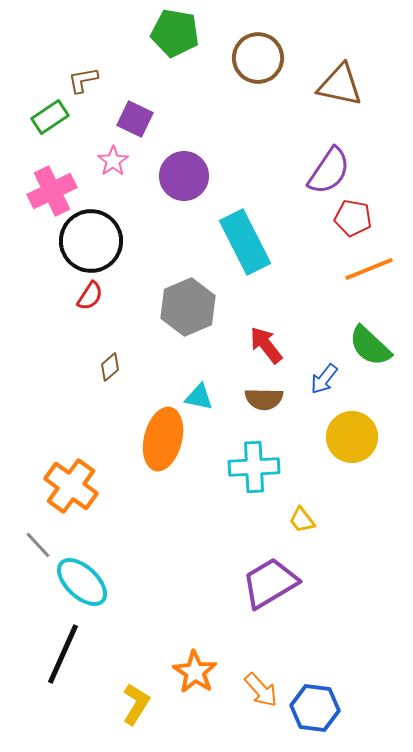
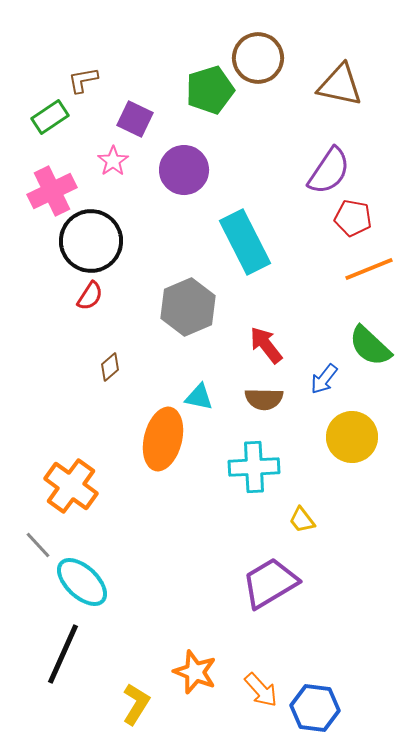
green pentagon: moved 35 px right, 57 px down; rotated 27 degrees counterclockwise
purple circle: moved 6 px up
orange star: rotated 12 degrees counterclockwise
